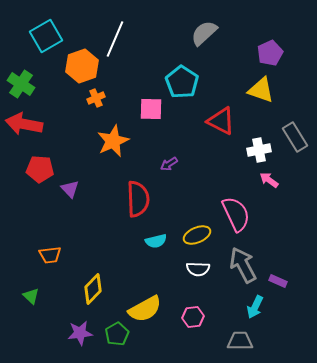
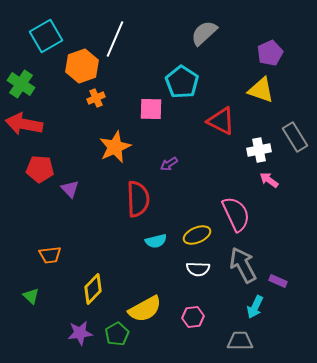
orange star: moved 2 px right, 6 px down
